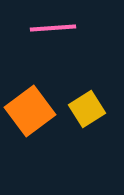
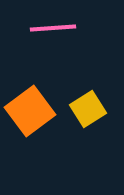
yellow square: moved 1 px right
